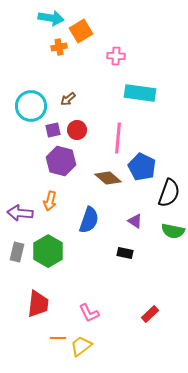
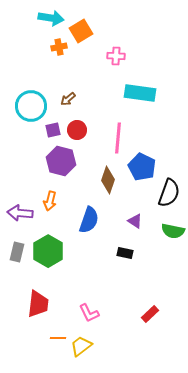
brown diamond: moved 2 px down; rotated 68 degrees clockwise
